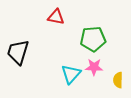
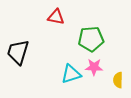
green pentagon: moved 2 px left
cyan triangle: rotated 30 degrees clockwise
